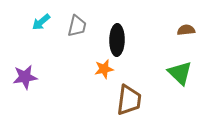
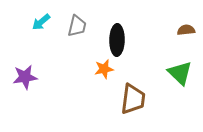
brown trapezoid: moved 4 px right, 1 px up
